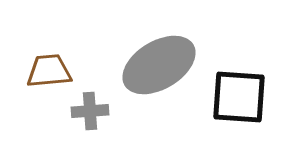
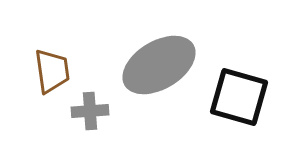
brown trapezoid: moved 3 px right; rotated 87 degrees clockwise
black square: rotated 12 degrees clockwise
